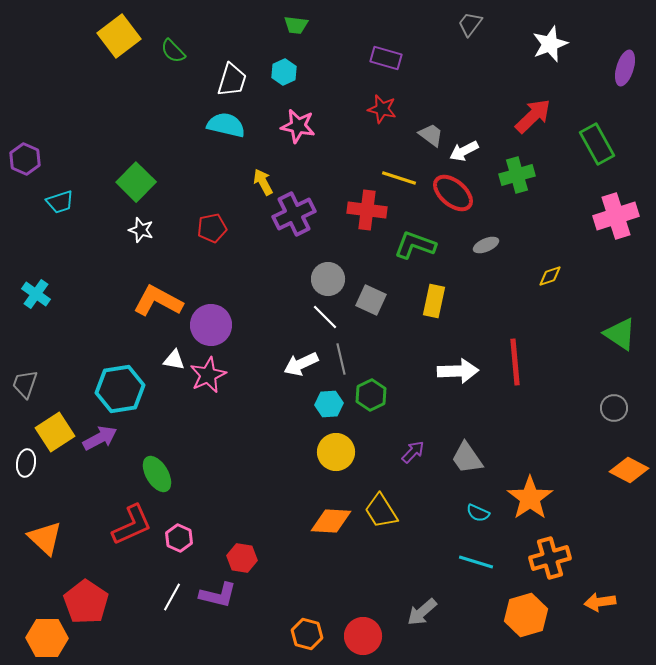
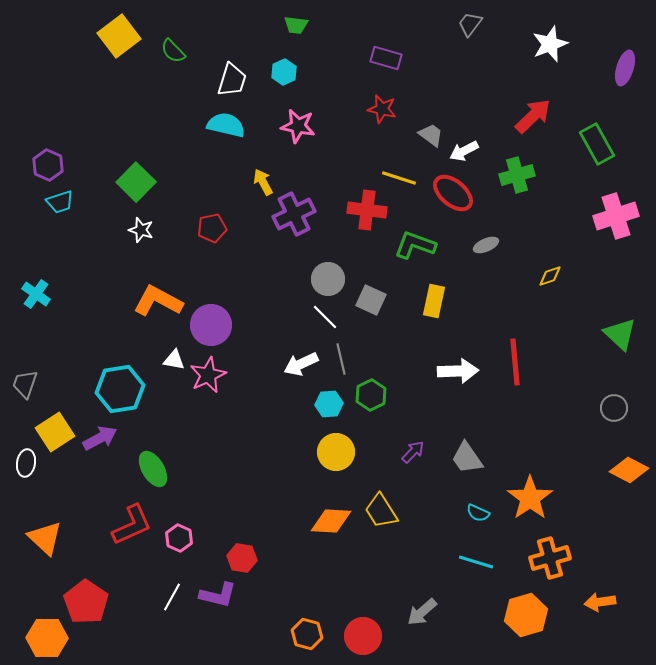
purple hexagon at (25, 159): moved 23 px right, 6 px down
green triangle at (620, 334): rotated 9 degrees clockwise
green ellipse at (157, 474): moved 4 px left, 5 px up
